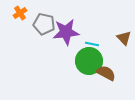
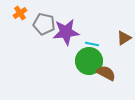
brown triangle: rotated 42 degrees clockwise
